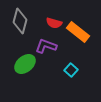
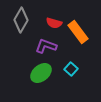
gray diamond: moved 1 px right, 1 px up; rotated 15 degrees clockwise
orange rectangle: rotated 15 degrees clockwise
green ellipse: moved 16 px right, 9 px down
cyan square: moved 1 px up
